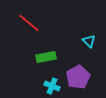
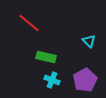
green rectangle: rotated 24 degrees clockwise
purple pentagon: moved 7 px right, 3 px down
cyan cross: moved 6 px up
